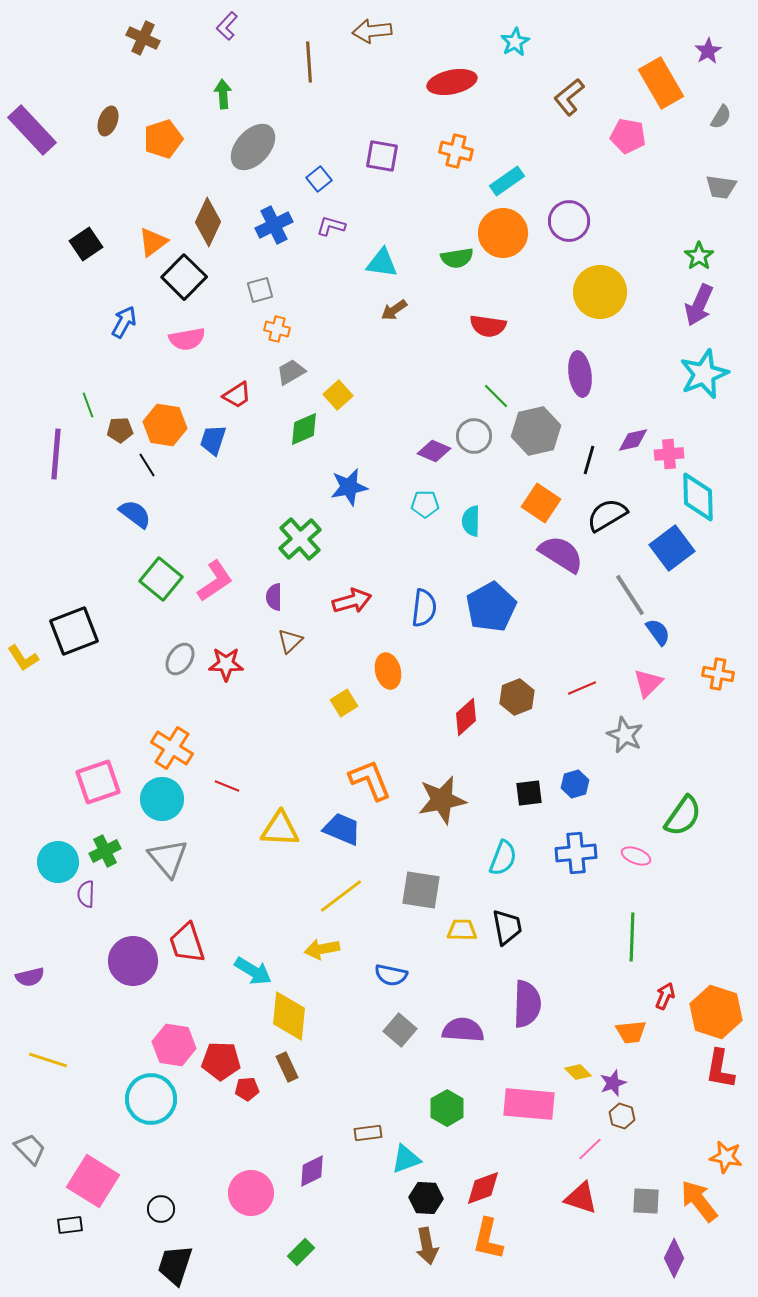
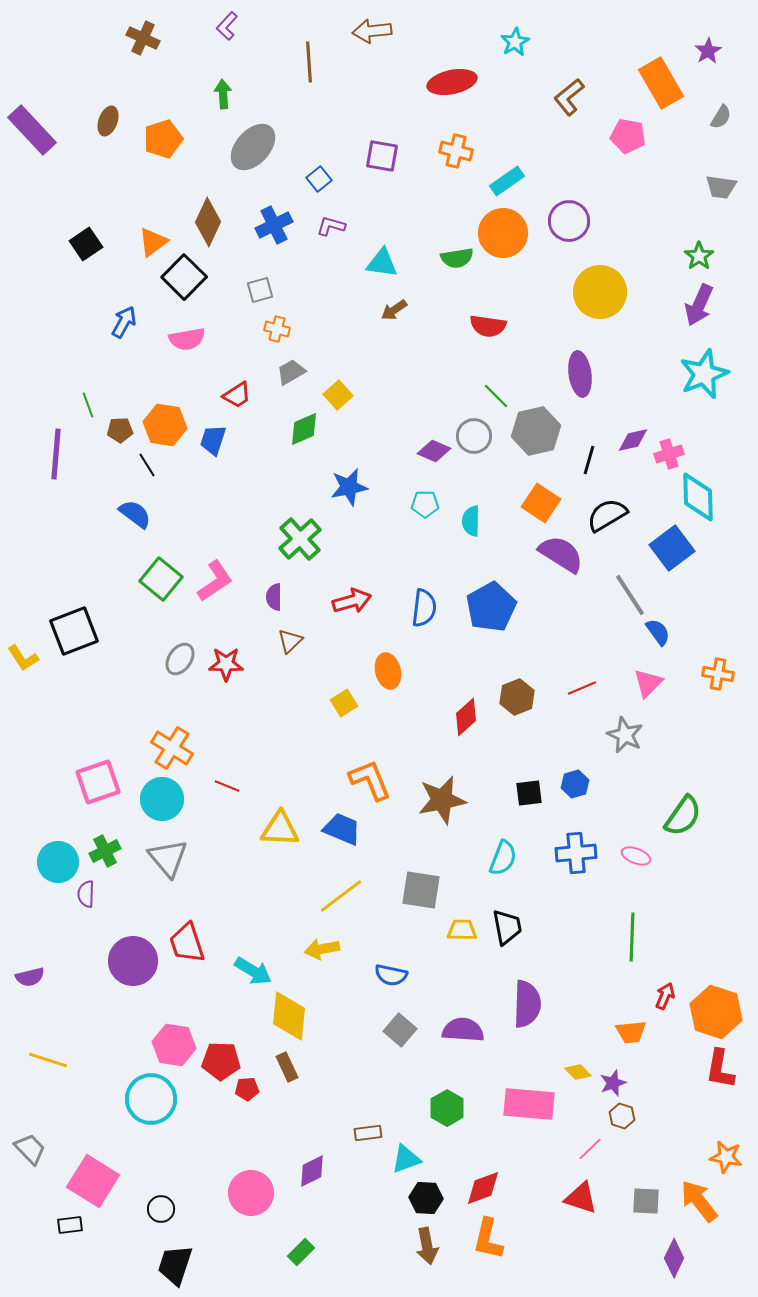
pink cross at (669, 454): rotated 12 degrees counterclockwise
